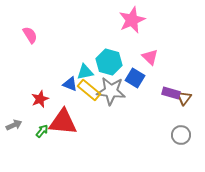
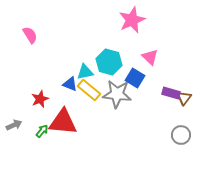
gray star: moved 6 px right, 3 px down
